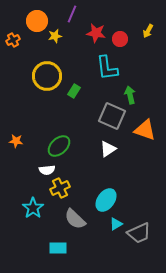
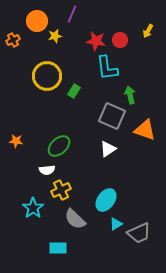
red star: moved 8 px down
red circle: moved 1 px down
yellow cross: moved 1 px right, 2 px down
